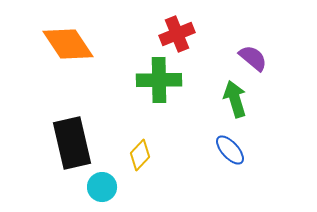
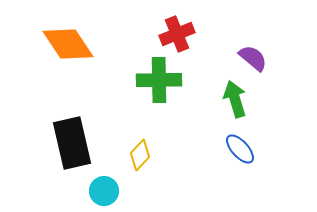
blue ellipse: moved 10 px right, 1 px up
cyan circle: moved 2 px right, 4 px down
